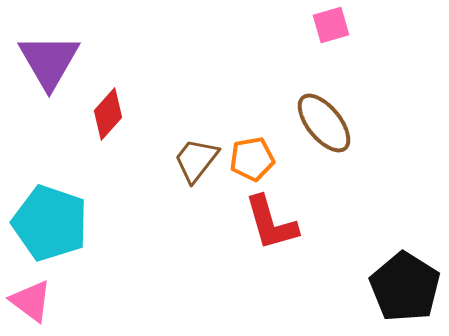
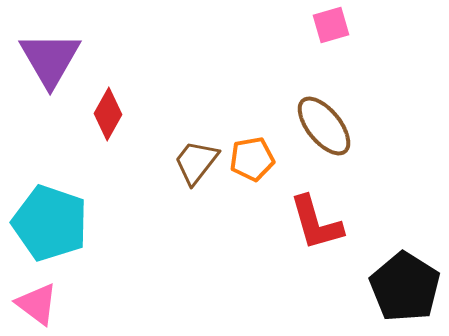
purple triangle: moved 1 px right, 2 px up
red diamond: rotated 12 degrees counterclockwise
brown ellipse: moved 3 px down
brown trapezoid: moved 2 px down
red L-shape: moved 45 px right
pink triangle: moved 6 px right, 3 px down
